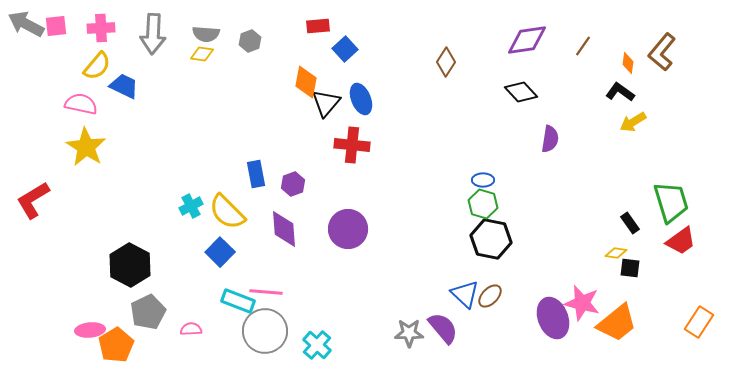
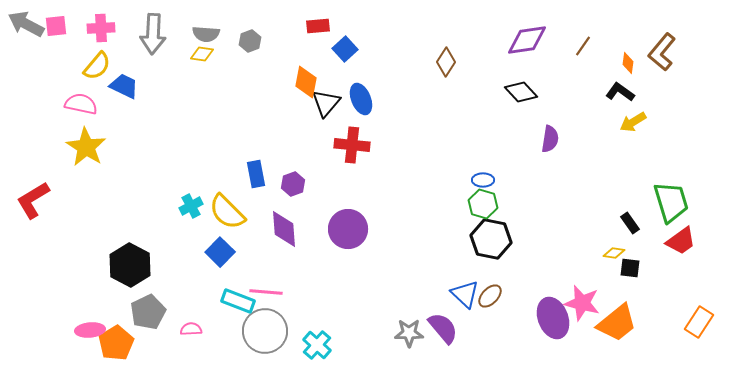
yellow diamond at (616, 253): moved 2 px left
orange pentagon at (116, 345): moved 2 px up
